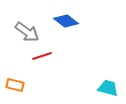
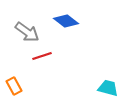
orange rectangle: moved 1 px left, 1 px down; rotated 48 degrees clockwise
